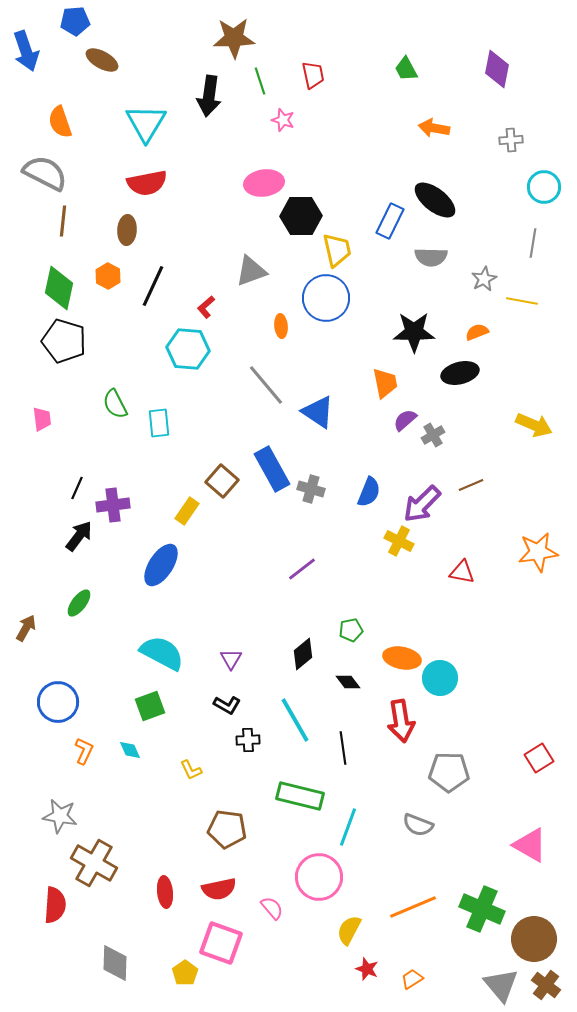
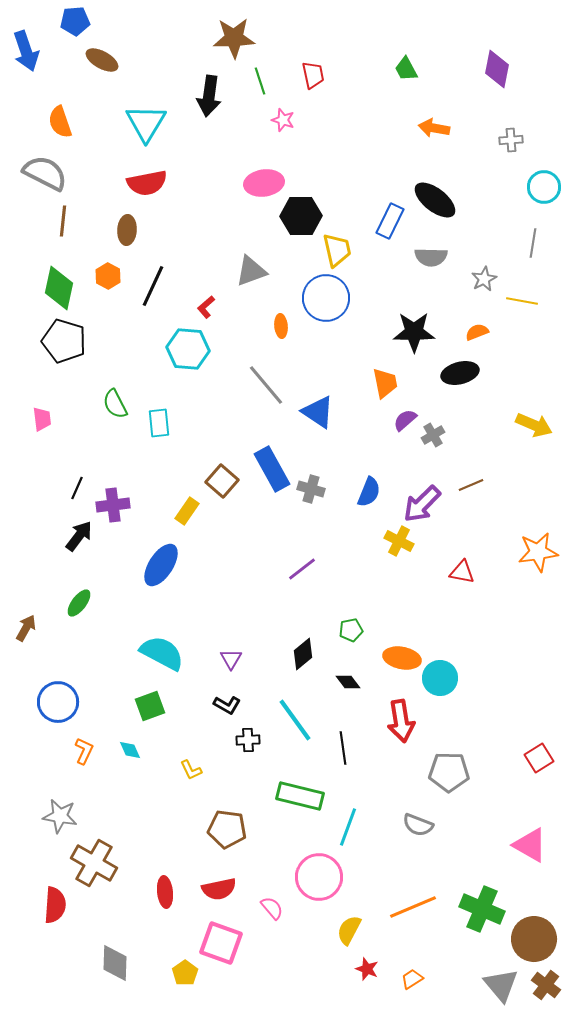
cyan line at (295, 720): rotated 6 degrees counterclockwise
